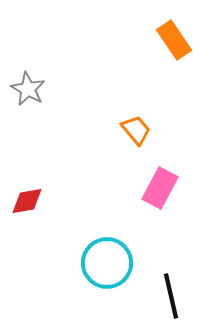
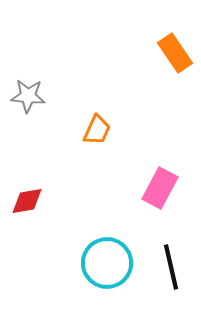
orange rectangle: moved 1 px right, 13 px down
gray star: moved 7 px down; rotated 24 degrees counterclockwise
orange trapezoid: moved 39 px left; rotated 64 degrees clockwise
black line: moved 29 px up
